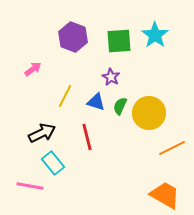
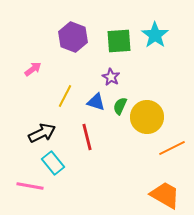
yellow circle: moved 2 px left, 4 px down
